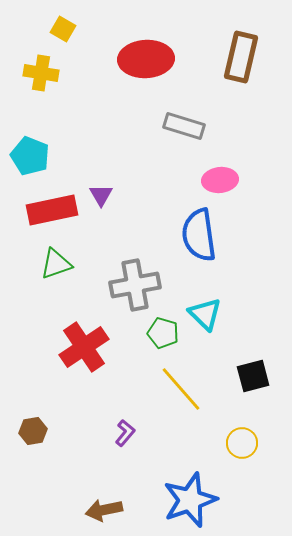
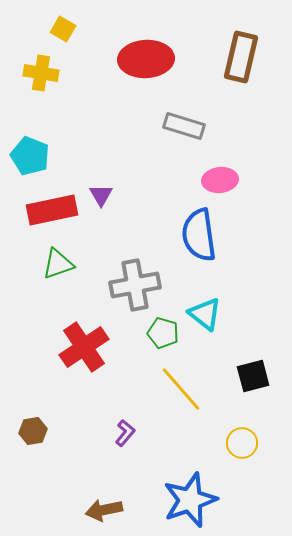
green triangle: moved 2 px right
cyan triangle: rotated 6 degrees counterclockwise
